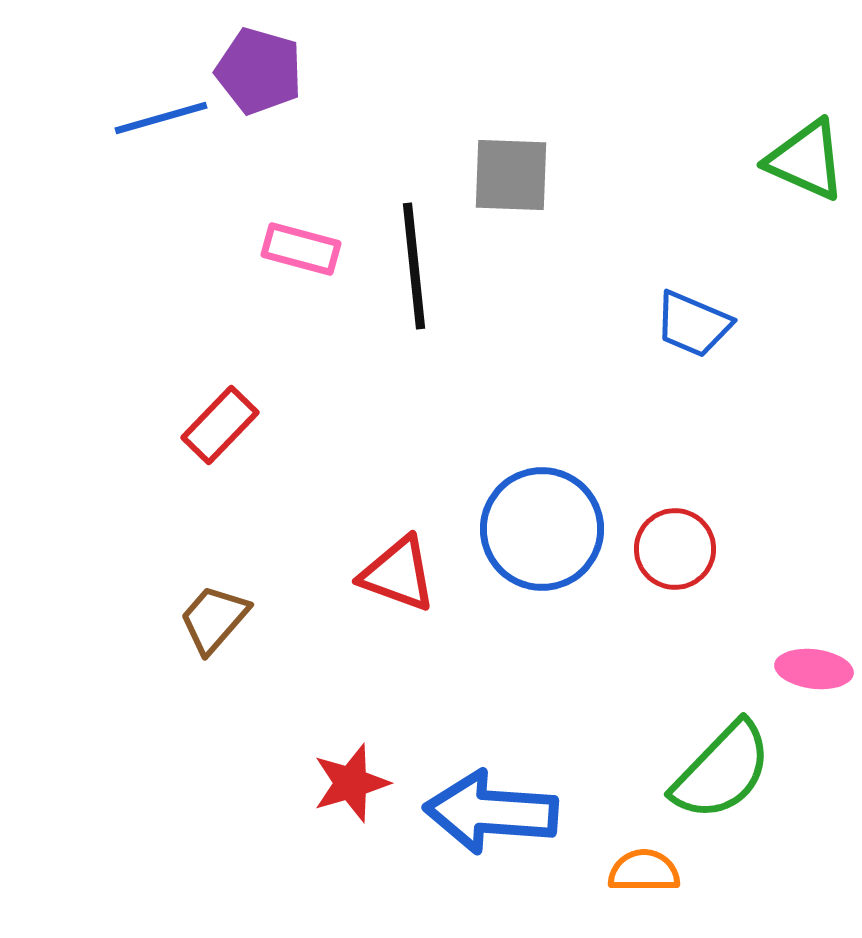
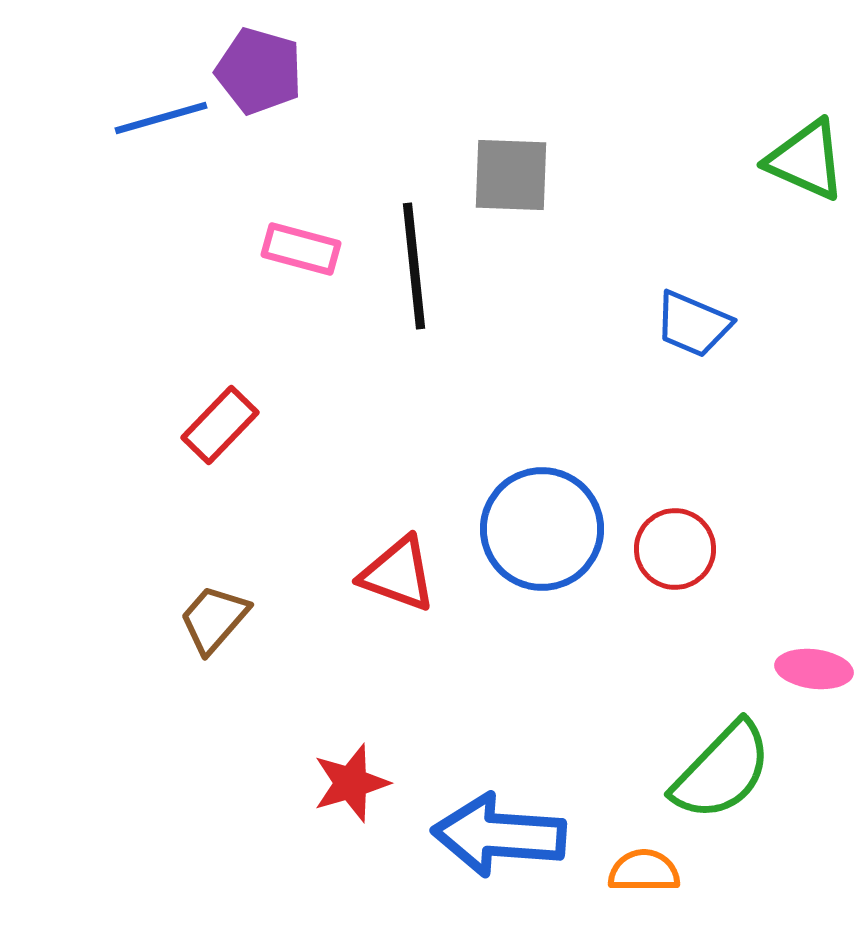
blue arrow: moved 8 px right, 23 px down
